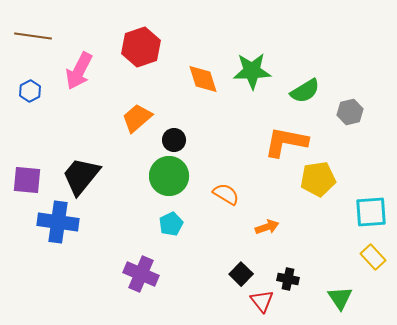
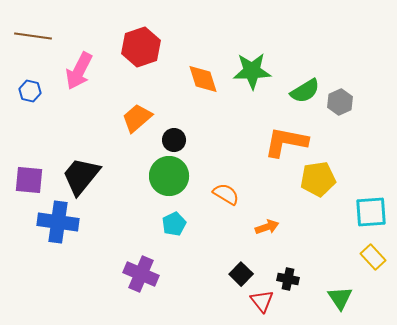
blue hexagon: rotated 20 degrees counterclockwise
gray hexagon: moved 10 px left, 10 px up; rotated 10 degrees counterclockwise
purple square: moved 2 px right
cyan pentagon: moved 3 px right
